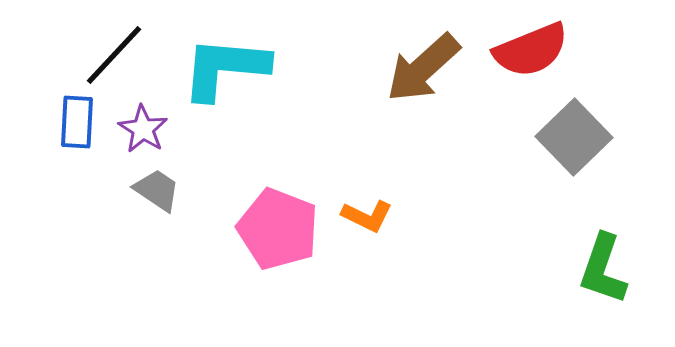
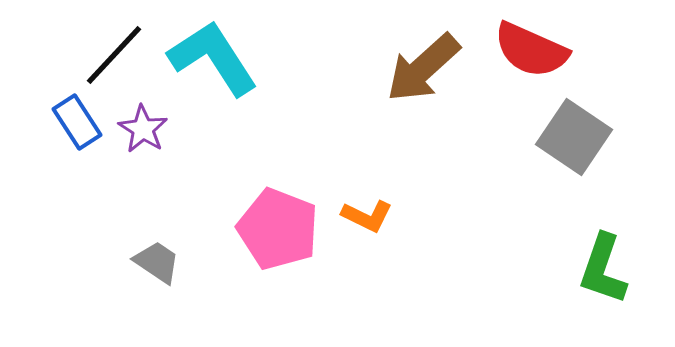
red semicircle: rotated 46 degrees clockwise
cyan L-shape: moved 12 px left, 10 px up; rotated 52 degrees clockwise
blue rectangle: rotated 36 degrees counterclockwise
gray square: rotated 12 degrees counterclockwise
gray trapezoid: moved 72 px down
